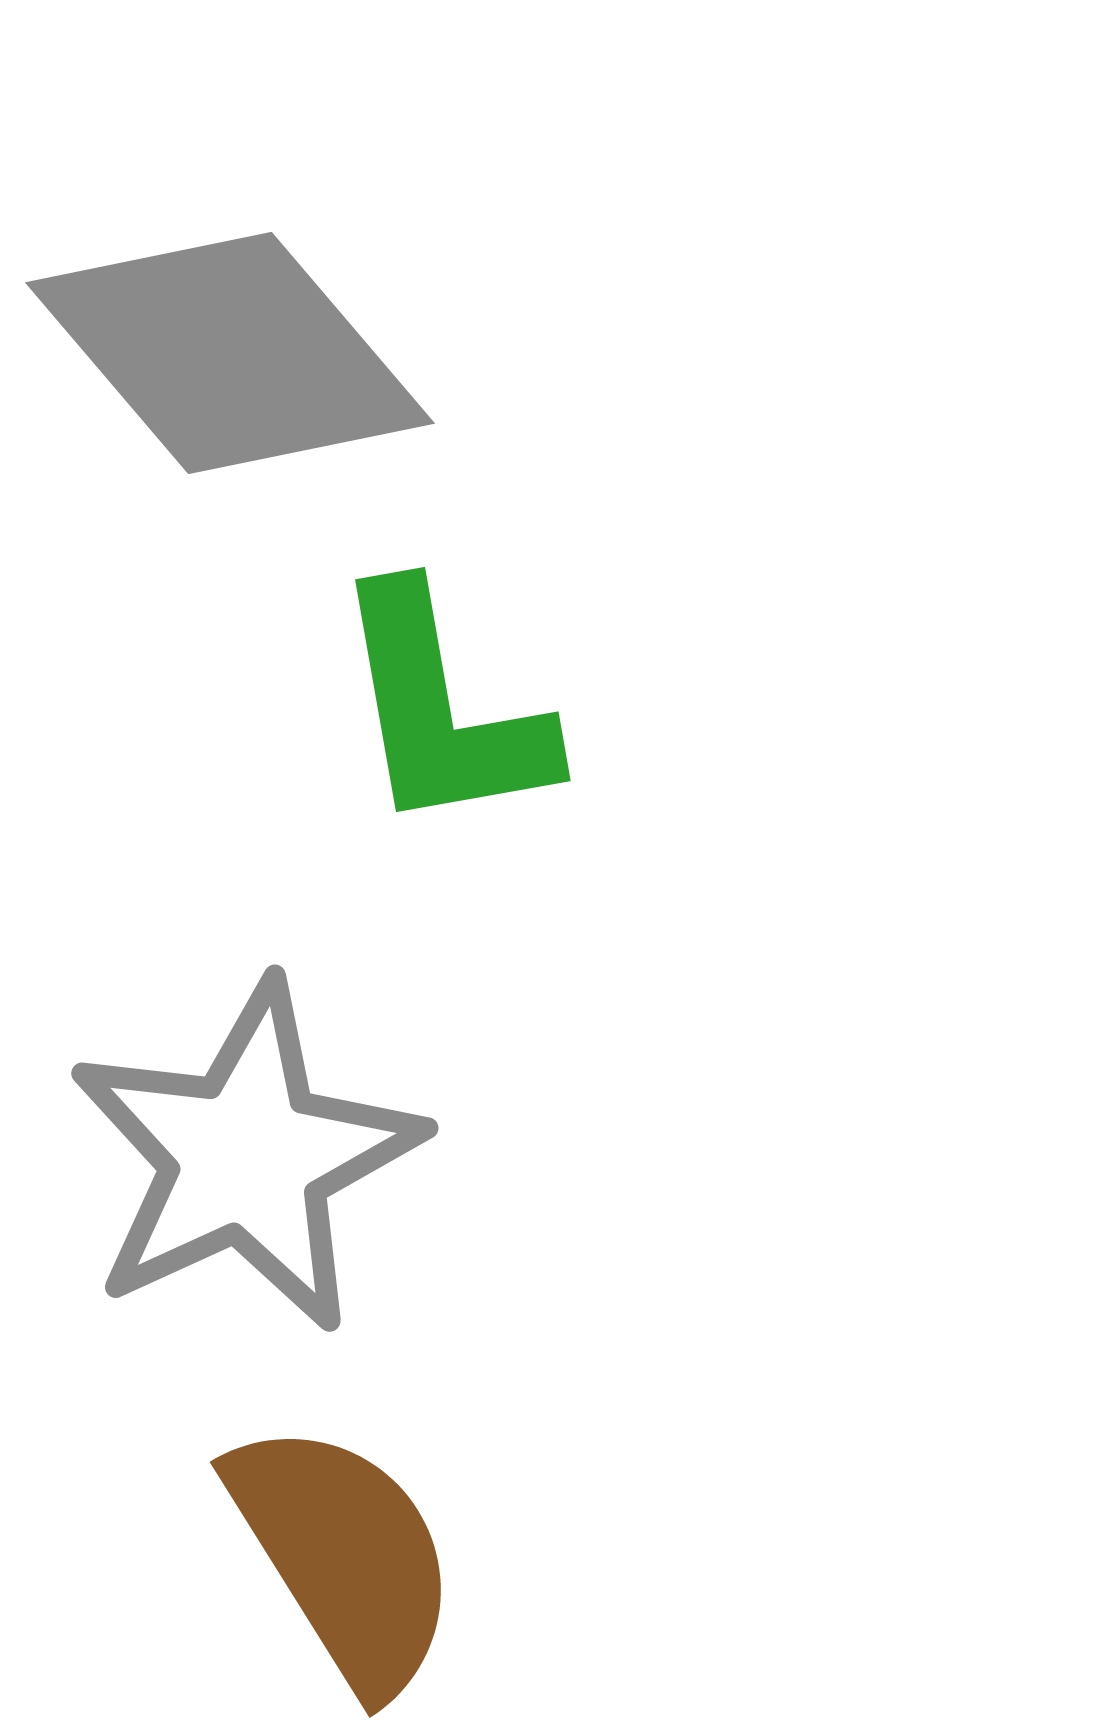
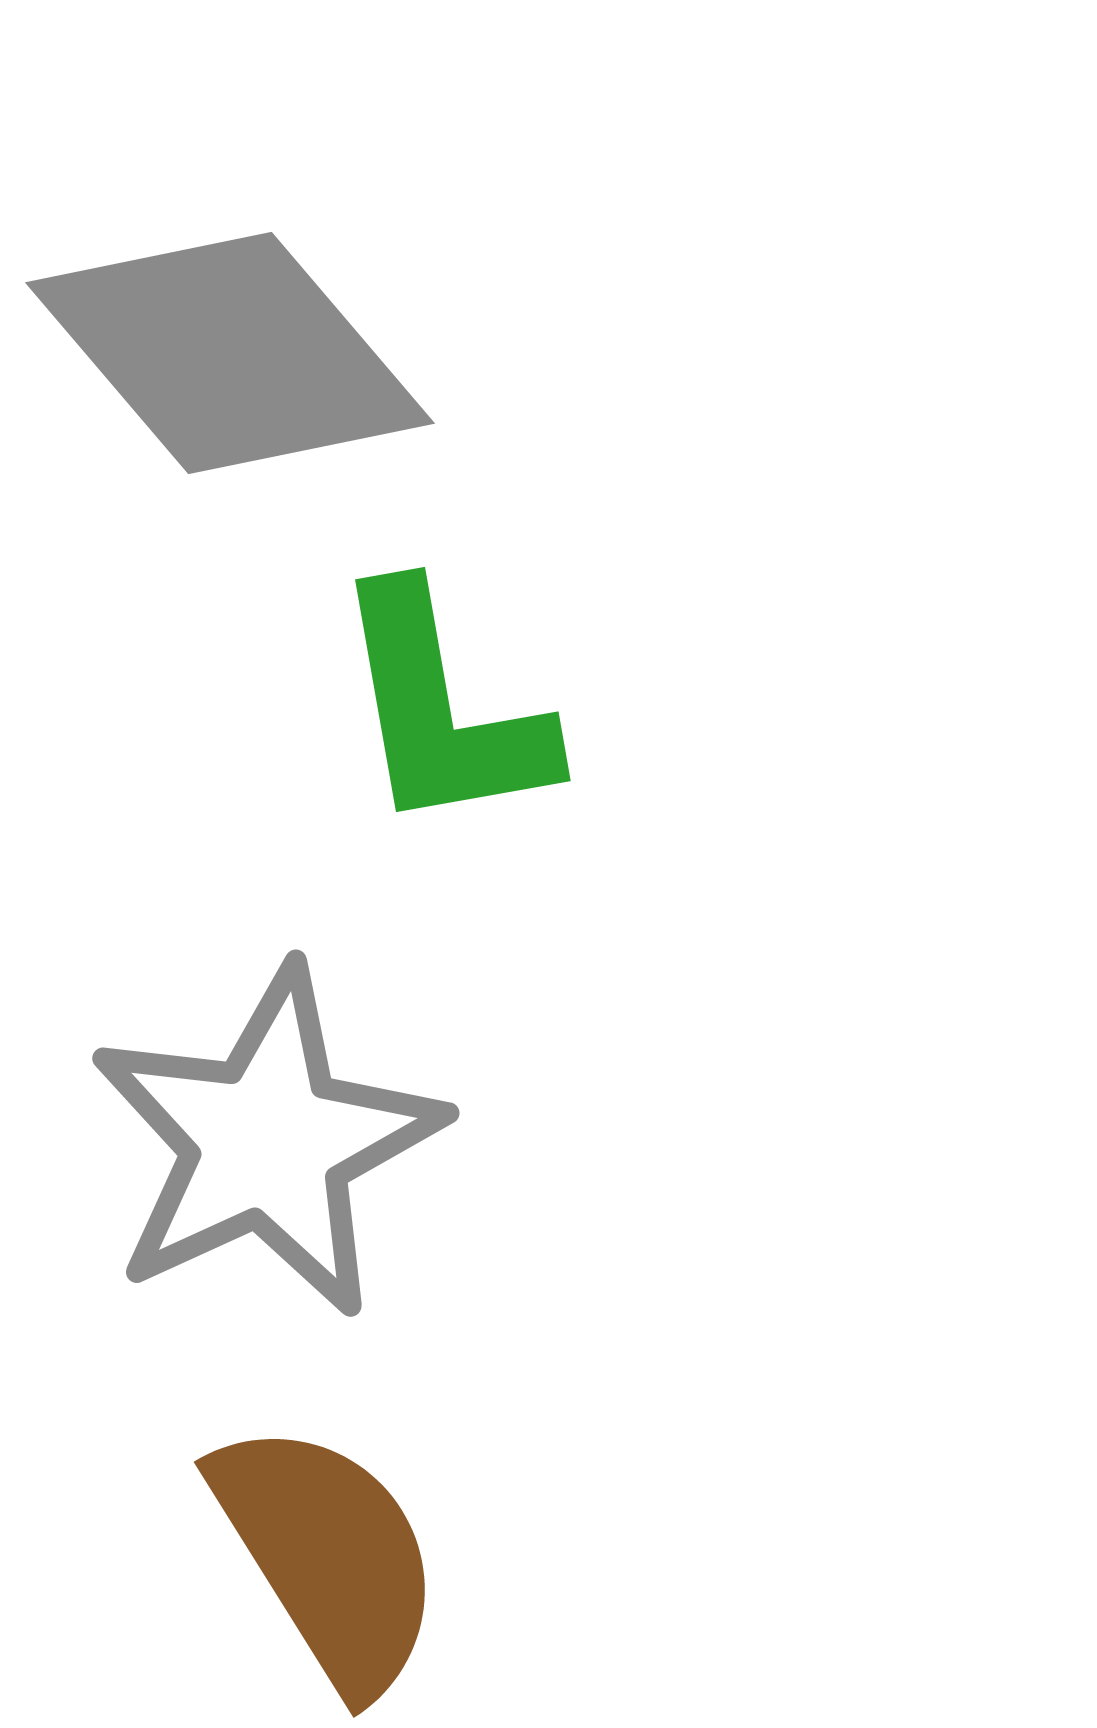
gray star: moved 21 px right, 15 px up
brown semicircle: moved 16 px left
